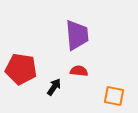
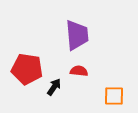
red pentagon: moved 6 px right
orange square: rotated 10 degrees counterclockwise
